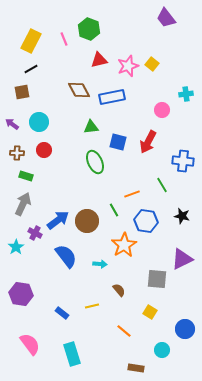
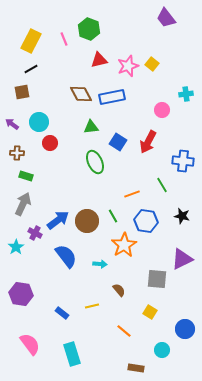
brown diamond at (79, 90): moved 2 px right, 4 px down
blue square at (118, 142): rotated 18 degrees clockwise
red circle at (44, 150): moved 6 px right, 7 px up
green line at (114, 210): moved 1 px left, 6 px down
